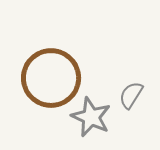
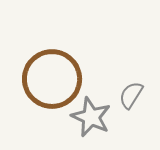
brown circle: moved 1 px right, 1 px down
